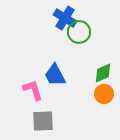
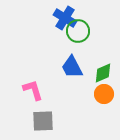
green circle: moved 1 px left, 1 px up
blue trapezoid: moved 17 px right, 8 px up
